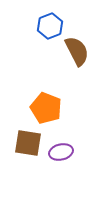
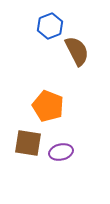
orange pentagon: moved 2 px right, 2 px up
